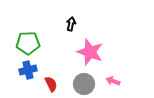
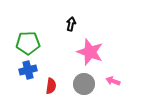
red semicircle: moved 2 px down; rotated 35 degrees clockwise
